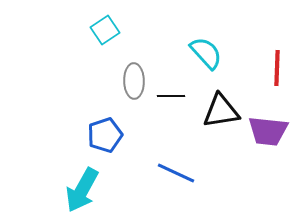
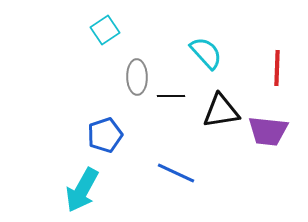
gray ellipse: moved 3 px right, 4 px up
